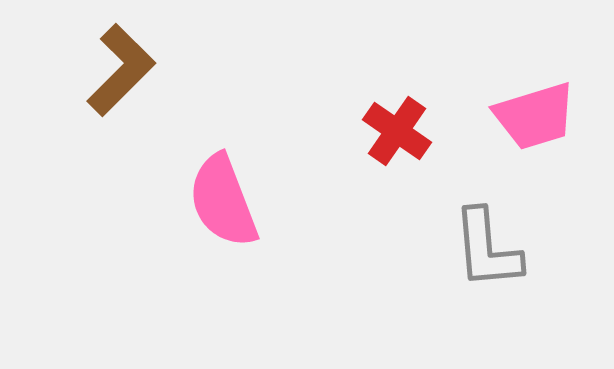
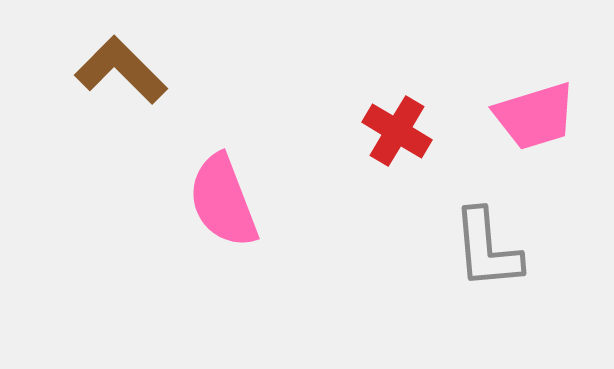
brown L-shape: rotated 90 degrees counterclockwise
red cross: rotated 4 degrees counterclockwise
